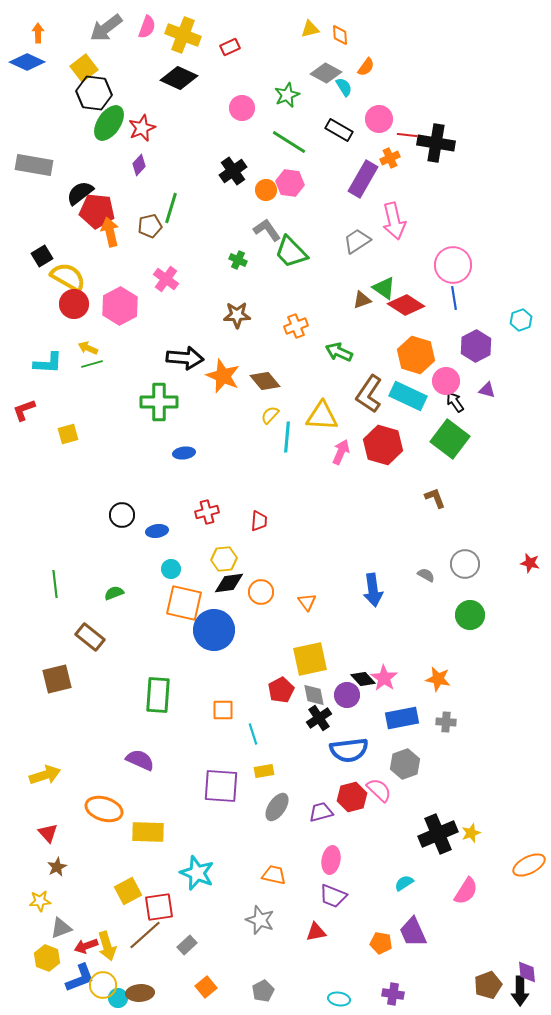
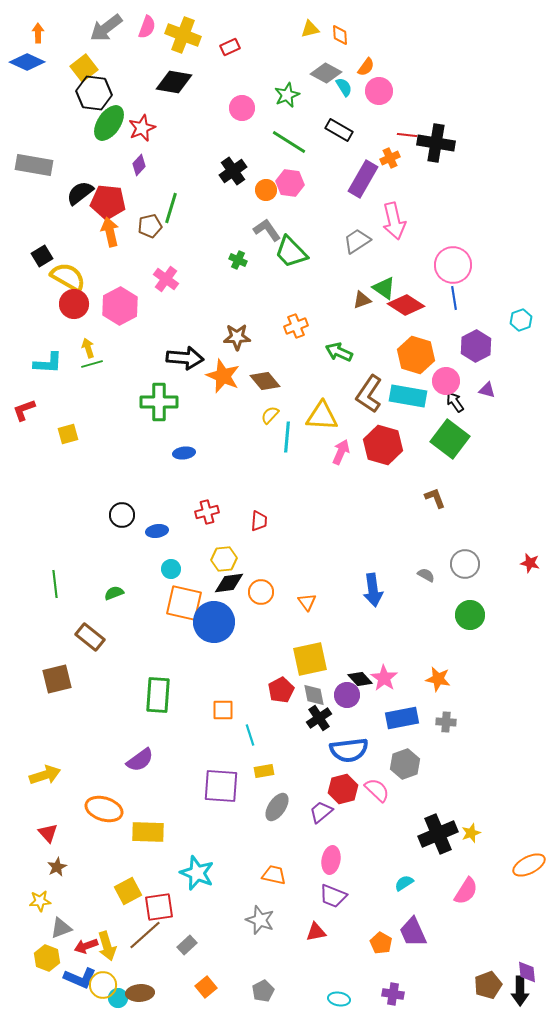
black diamond at (179, 78): moved 5 px left, 4 px down; rotated 15 degrees counterclockwise
pink circle at (379, 119): moved 28 px up
red pentagon at (97, 211): moved 11 px right, 9 px up
brown star at (237, 315): moved 22 px down
yellow arrow at (88, 348): rotated 48 degrees clockwise
cyan rectangle at (408, 396): rotated 15 degrees counterclockwise
blue circle at (214, 630): moved 8 px up
black diamond at (363, 679): moved 3 px left
cyan line at (253, 734): moved 3 px left, 1 px down
purple semicircle at (140, 760): rotated 120 degrees clockwise
pink semicircle at (379, 790): moved 2 px left
red hexagon at (352, 797): moved 9 px left, 8 px up
purple trapezoid at (321, 812): rotated 25 degrees counterclockwise
orange pentagon at (381, 943): rotated 20 degrees clockwise
blue L-shape at (80, 978): rotated 44 degrees clockwise
